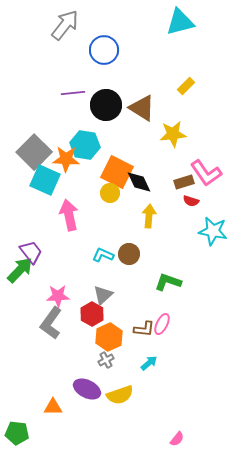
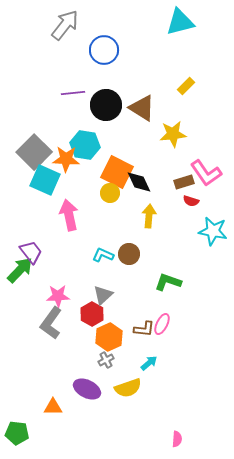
yellow semicircle: moved 8 px right, 7 px up
pink semicircle: rotated 35 degrees counterclockwise
